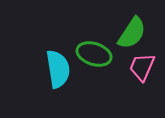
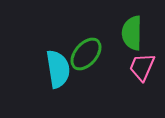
green semicircle: rotated 148 degrees clockwise
green ellipse: moved 8 px left; rotated 68 degrees counterclockwise
